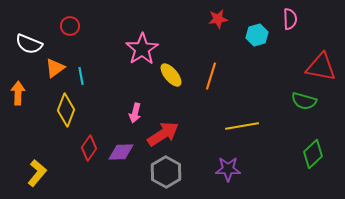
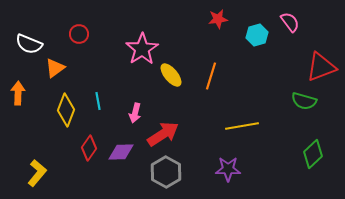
pink semicircle: moved 3 px down; rotated 35 degrees counterclockwise
red circle: moved 9 px right, 8 px down
red triangle: rotated 32 degrees counterclockwise
cyan line: moved 17 px right, 25 px down
